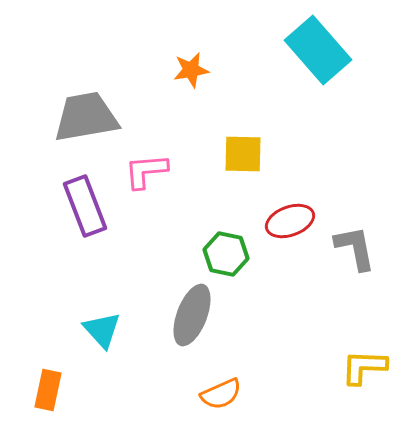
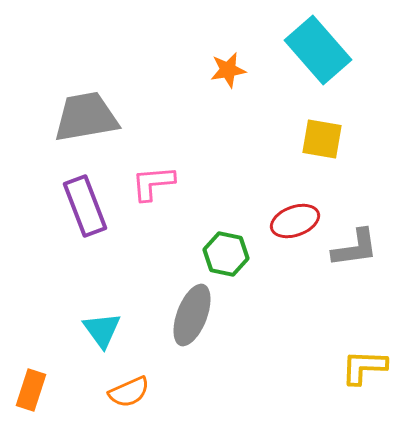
orange star: moved 37 px right
yellow square: moved 79 px right, 15 px up; rotated 9 degrees clockwise
pink L-shape: moved 7 px right, 12 px down
red ellipse: moved 5 px right
gray L-shape: rotated 93 degrees clockwise
cyan triangle: rotated 6 degrees clockwise
orange rectangle: moved 17 px left; rotated 6 degrees clockwise
orange semicircle: moved 92 px left, 2 px up
